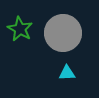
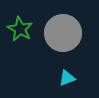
cyan triangle: moved 5 px down; rotated 18 degrees counterclockwise
